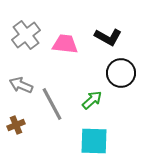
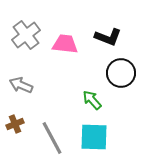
black L-shape: rotated 8 degrees counterclockwise
green arrow: rotated 90 degrees counterclockwise
gray line: moved 34 px down
brown cross: moved 1 px left, 1 px up
cyan square: moved 4 px up
